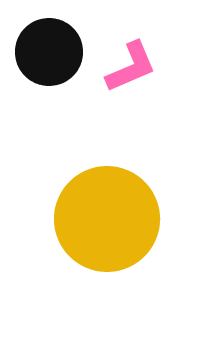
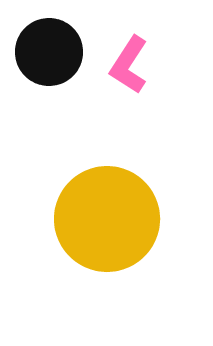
pink L-shape: moved 2 px left, 2 px up; rotated 146 degrees clockwise
